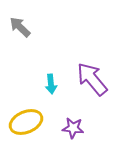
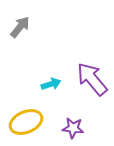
gray arrow: rotated 85 degrees clockwise
cyan arrow: rotated 102 degrees counterclockwise
